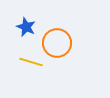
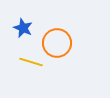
blue star: moved 3 px left, 1 px down
